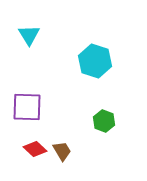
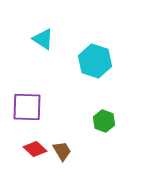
cyan triangle: moved 14 px right, 4 px down; rotated 25 degrees counterclockwise
